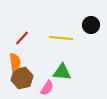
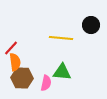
red line: moved 11 px left, 10 px down
brown hexagon: rotated 15 degrees clockwise
pink semicircle: moved 1 px left, 5 px up; rotated 21 degrees counterclockwise
